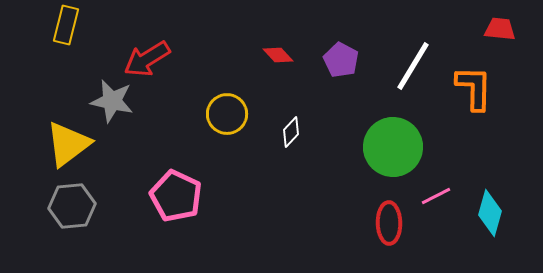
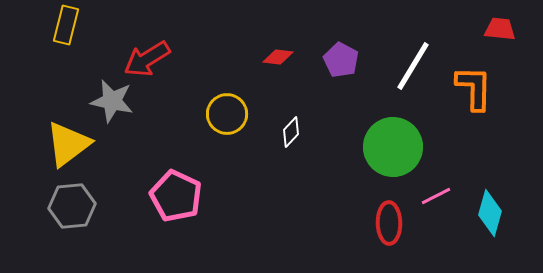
red diamond: moved 2 px down; rotated 40 degrees counterclockwise
